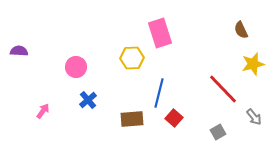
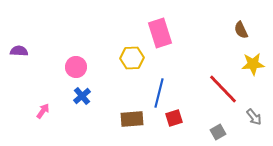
yellow star: rotated 10 degrees clockwise
blue cross: moved 6 px left, 4 px up
red square: rotated 30 degrees clockwise
